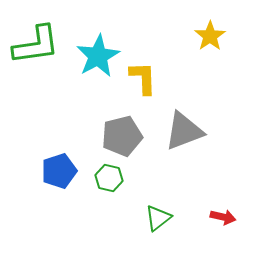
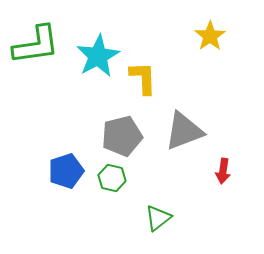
blue pentagon: moved 7 px right
green hexagon: moved 3 px right
red arrow: moved 46 px up; rotated 85 degrees clockwise
